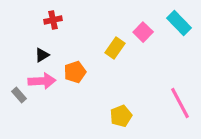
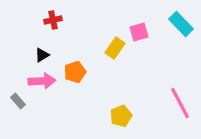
cyan rectangle: moved 2 px right, 1 px down
pink square: moved 4 px left; rotated 30 degrees clockwise
gray rectangle: moved 1 px left, 6 px down
